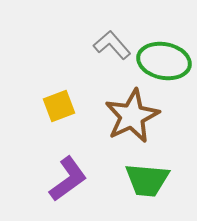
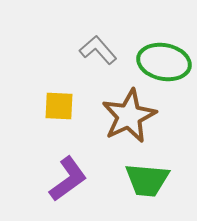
gray L-shape: moved 14 px left, 5 px down
green ellipse: moved 1 px down
yellow square: rotated 24 degrees clockwise
brown star: moved 3 px left
